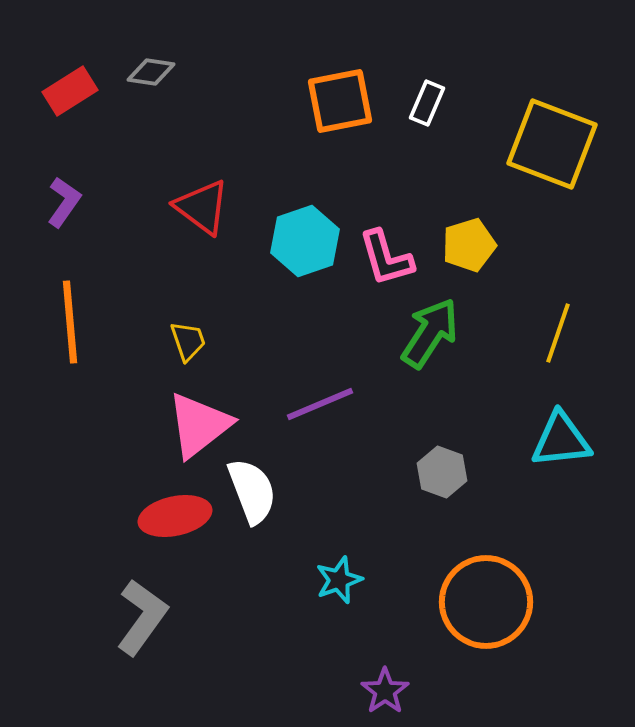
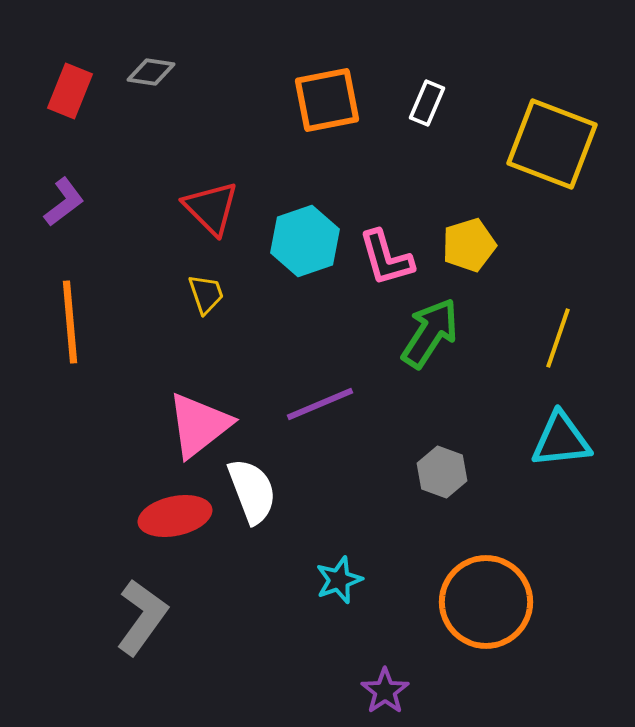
red rectangle: rotated 36 degrees counterclockwise
orange square: moved 13 px left, 1 px up
purple L-shape: rotated 18 degrees clockwise
red triangle: moved 9 px right, 1 px down; rotated 8 degrees clockwise
yellow line: moved 5 px down
yellow trapezoid: moved 18 px right, 47 px up
